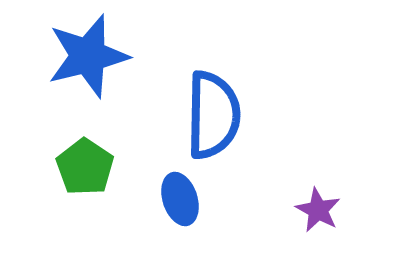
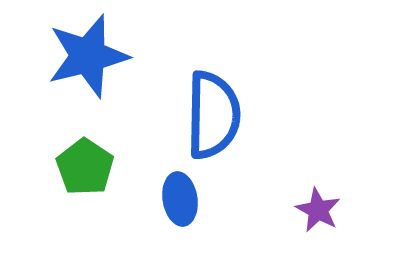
blue ellipse: rotated 9 degrees clockwise
